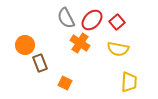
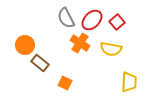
yellow semicircle: moved 7 px left
brown rectangle: rotated 30 degrees counterclockwise
